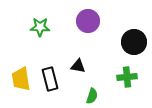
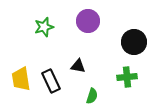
green star: moved 4 px right; rotated 18 degrees counterclockwise
black rectangle: moved 1 px right, 2 px down; rotated 10 degrees counterclockwise
